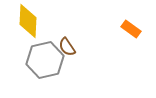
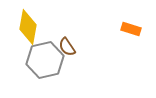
yellow diamond: moved 6 px down; rotated 8 degrees clockwise
orange rectangle: rotated 18 degrees counterclockwise
